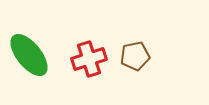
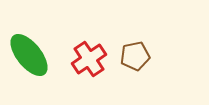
red cross: rotated 16 degrees counterclockwise
